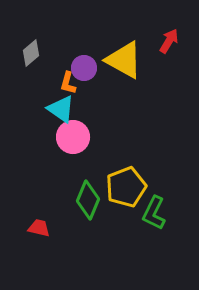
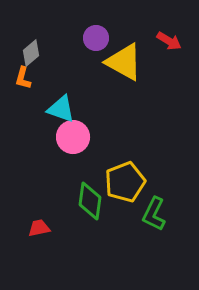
red arrow: rotated 90 degrees clockwise
yellow triangle: moved 2 px down
purple circle: moved 12 px right, 30 px up
orange L-shape: moved 45 px left, 5 px up
cyan triangle: rotated 16 degrees counterclockwise
yellow pentagon: moved 1 px left, 5 px up
green diamond: moved 2 px right, 1 px down; rotated 15 degrees counterclockwise
green L-shape: moved 1 px down
red trapezoid: rotated 25 degrees counterclockwise
